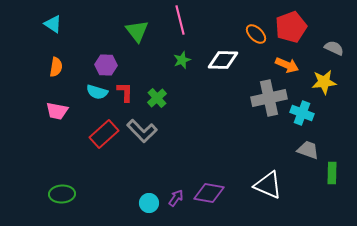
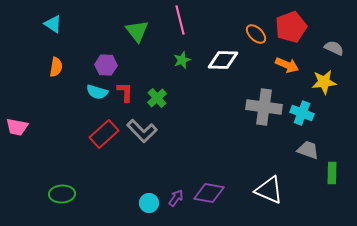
gray cross: moved 5 px left, 9 px down; rotated 20 degrees clockwise
pink trapezoid: moved 40 px left, 16 px down
white triangle: moved 1 px right, 5 px down
